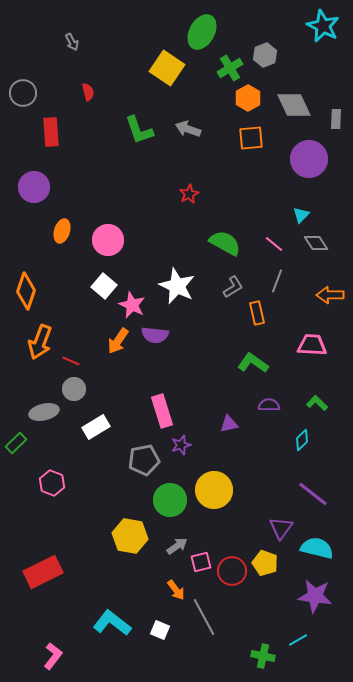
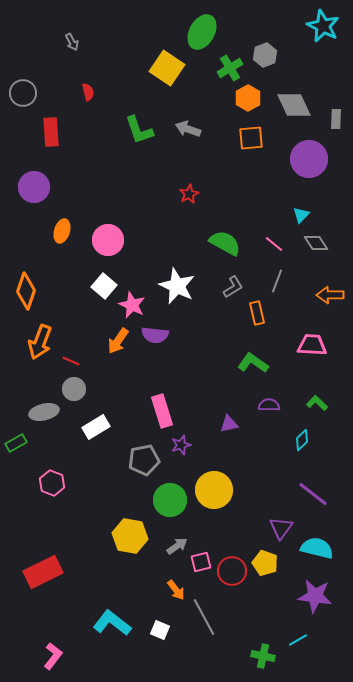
green rectangle at (16, 443): rotated 15 degrees clockwise
